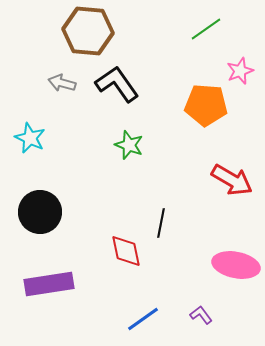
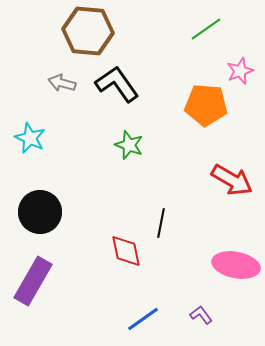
purple rectangle: moved 16 px left, 3 px up; rotated 51 degrees counterclockwise
